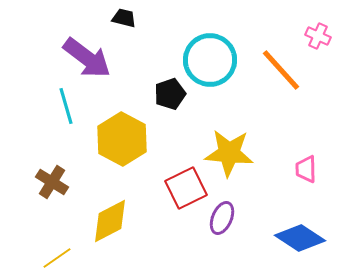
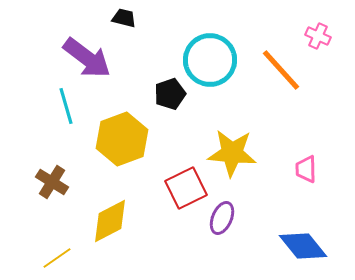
yellow hexagon: rotated 12 degrees clockwise
yellow star: moved 3 px right
blue diamond: moved 3 px right, 8 px down; rotated 18 degrees clockwise
